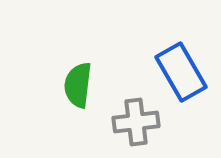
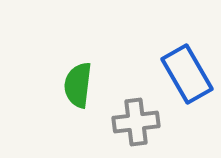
blue rectangle: moved 6 px right, 2 px down
